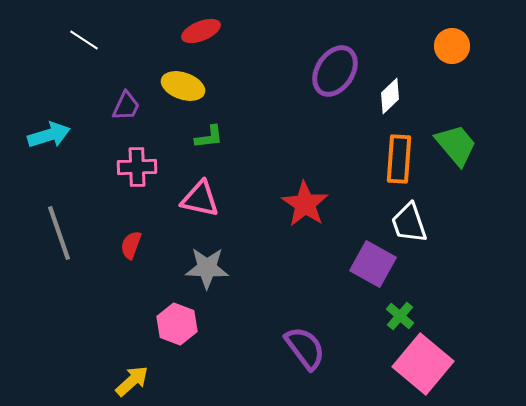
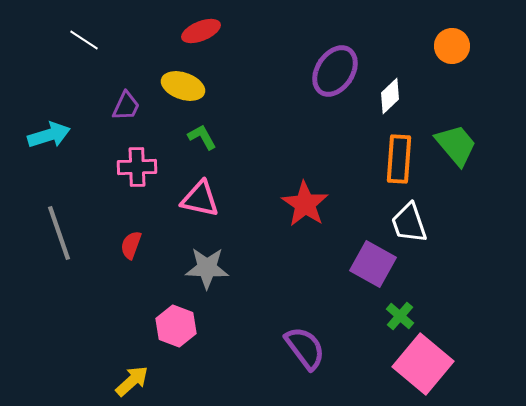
green L-shape: moved 7 px left; rotated 112 degrees counterclockwise
pink hexagon: moved 1 px left, 2 px down
